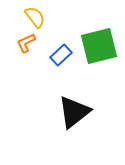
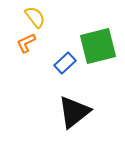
green square: moved 1 px left
blue rectangle: moved 4 px right, 8 px down
